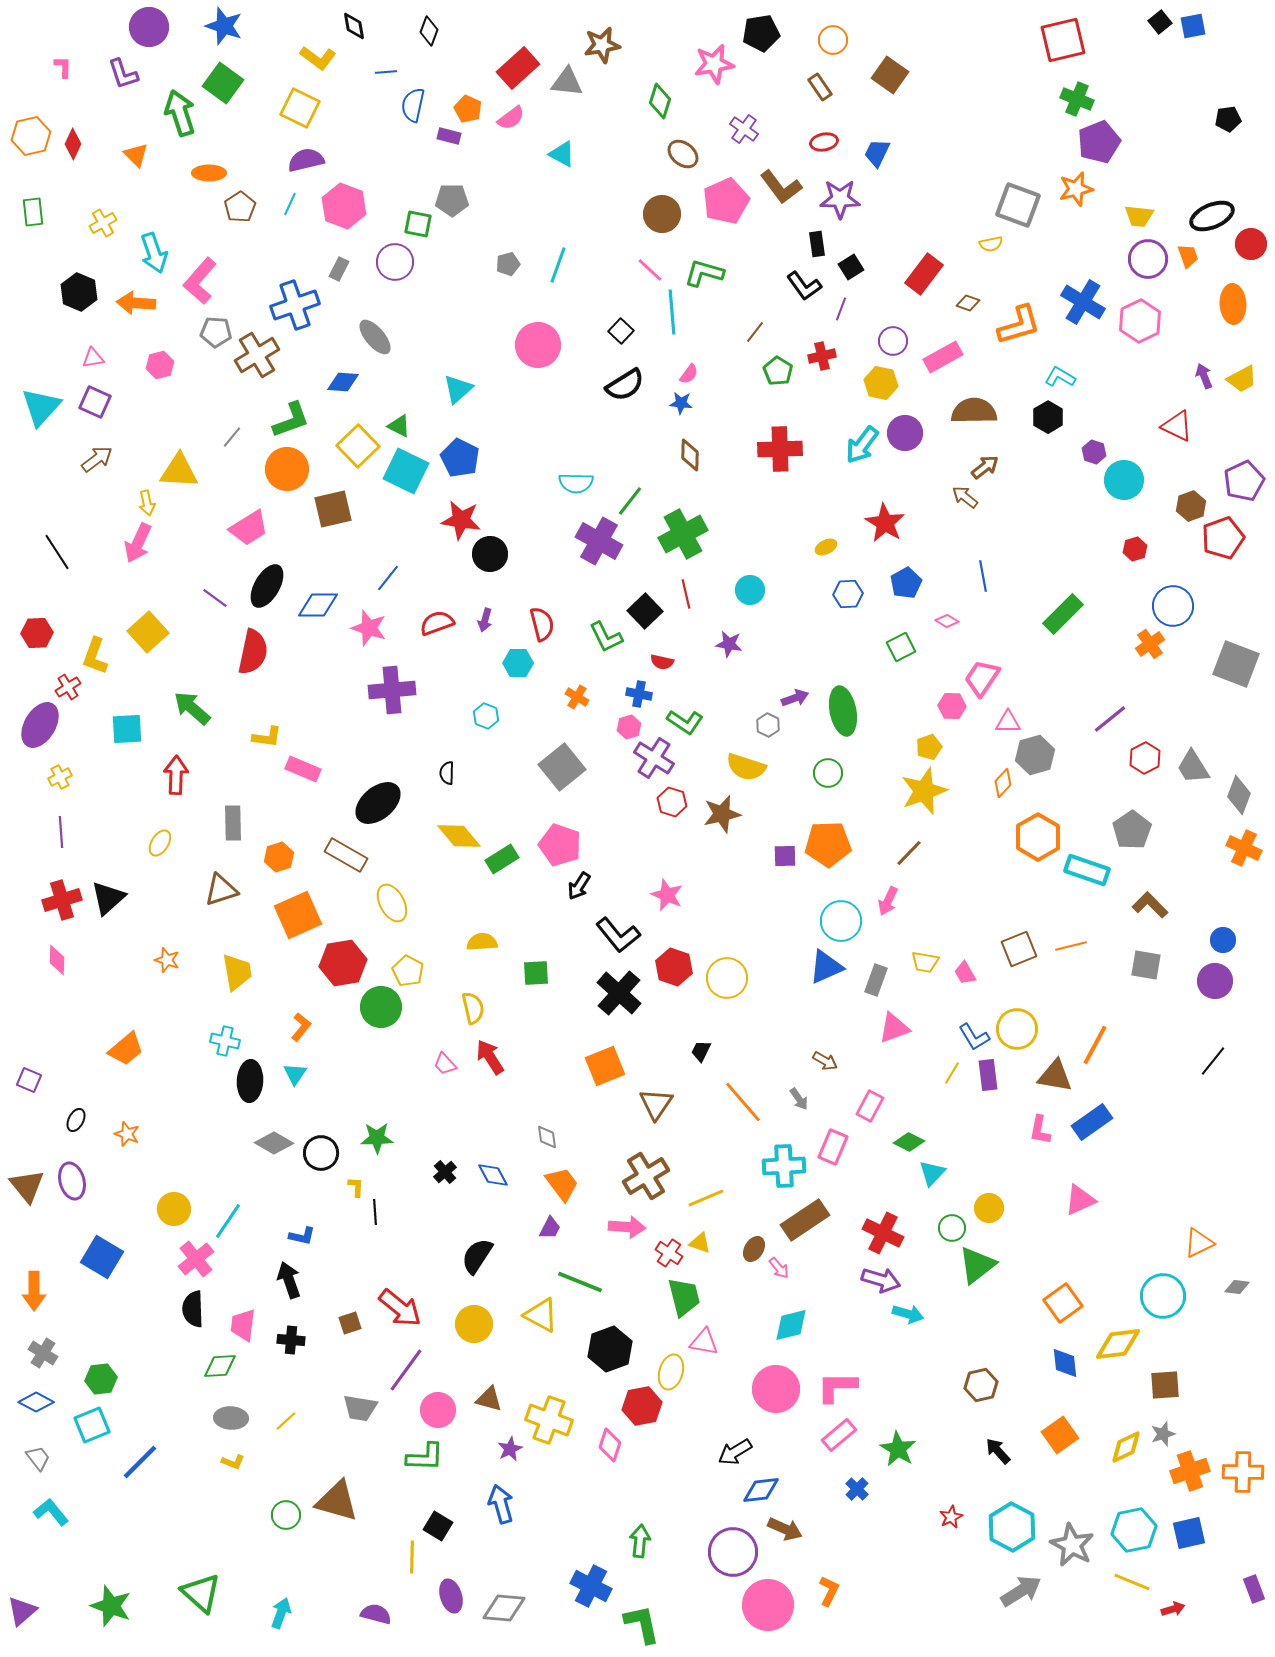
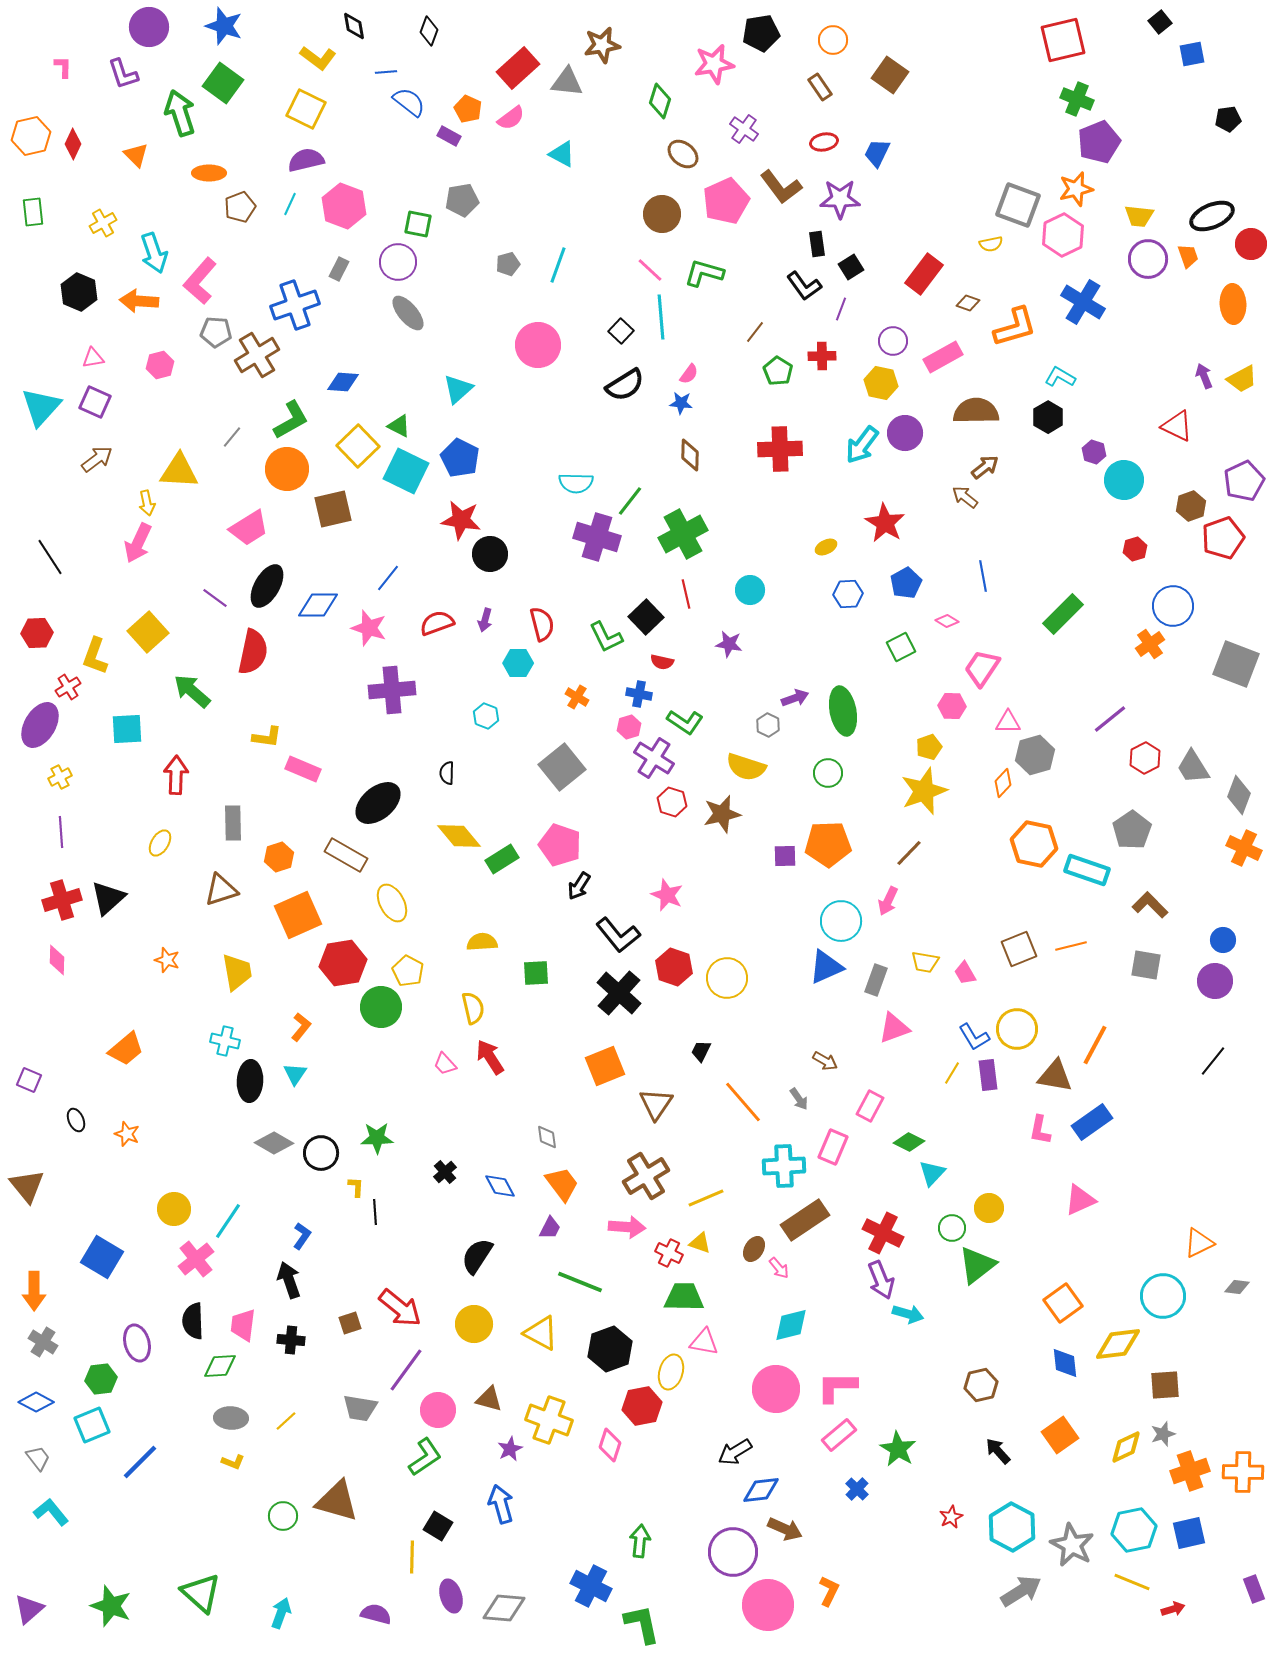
blue square at (1193, 26): moved 1 px left, 28 px down
blue semicircle at (413, 105): moved 4 px left, 3 px up; rotated 116 degrees clockwise
yellow square at (300, 108): moved 6 px right, 1 px down
purple rectangle at (449, 136): rotated 15 degrees clockwise
gray pentagon at (452, 200): moved 10 px right; rotated 8 degrees counterclockwise
brown pentagon at (240, 207): rotated 12 degrees clockwise
purple circle at (395, 262): moved 3 px right
orange arrow at (136, 303): moved 3 px right, 2 px up
cyan line at (672, 312): moved 11 px left, 5 px down
pink hexagon at (1140, 321): moved 77 px left, 86 px up
orange L-shape at (1019, 325): moved 4 px left, 2 px down
gray ellipse at (375, 337): moved 33 px right, 24 px up
red cross at (822, 356): rotated 12 degrees clockwise
brown semicircle at (974, 411): moved 2 px right
green L-shape at (291, 420): rotated 9 degrees counterclockwise
purple cross at (599, 541): moved 2 px left, 4 px up; rotated 12 degrees counterclockwise
black line at (57, 552): moved 7 px left, 5 px down
black square at (645, 611): moved 1 px right, 6 px down
pink trapezoid at (982, 678): moved 10 px up
green arrow at (192, 708): moved 17 px up
orange hexagon at (1038, 837): moved 4 px left, 7 px down; rotated 18 degrees counterclockwise
black ellipse at (76, 1120): rotated 50 degrees counterclockwise
blue diamond at (493, 1175): moved 7 px right, 11 px down
purple ellipse at (72, 1181): moved 65 px right, 162 px down
blue L-shape at (302, 1236): rotated 68 degrees counterclockwise
red cross at (669, 1253): rotated 8 degrees counterclockwise
purple arrow at (881, 1280): rotated 51 degrees clockwise
green trapezoid at (684, 1297): rotated 75 degrees counterclockwise
black semicircle at (193, 1309): moved 12 px down
yellow triangle at (541, 1315): moved 18 px down
gray cross at (43, 1353): moved 11 px up
green L-shape at (425, 1457): rotated 36 degrees counterclockwise
green circle at (286, 1515): moved 3 px left, 1 px down
purple triangle at (22, 1611): moved 7 px right, 2 px up
